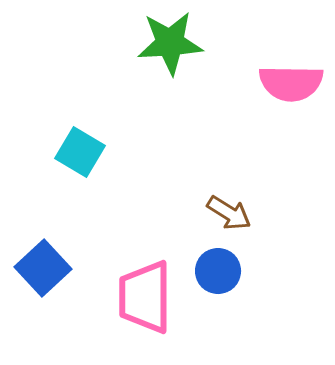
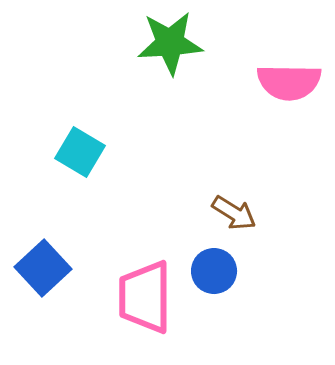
pink semicircle: moved 2 px left, 1 px up
brown arrow: moved 5 px right
blue circle: moved 4 px left
